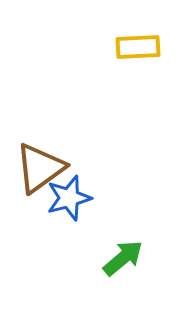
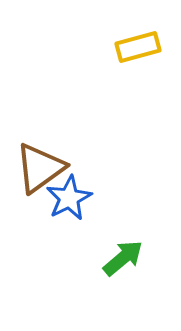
yellow rectangle: rotated 12 degrees counterclockwise
blue star: rotated 12 degrees counterclockwise
